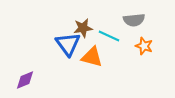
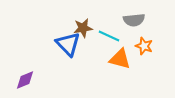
blue triangle: rotated 8 degrees counterclockwise
orange triangle: moved 28 px right, 2 px down
